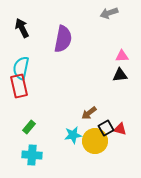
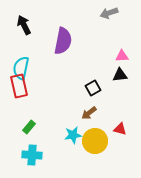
black arrow: moved 2 px right, 3 px up
purple semicircle: moved 2 px down
black square: moved 13 px left, 40 px up
